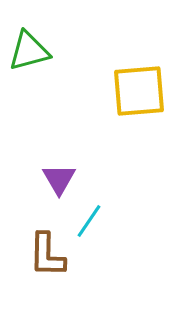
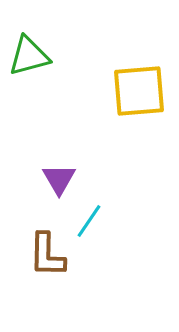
green triangle: moved 5 px down
